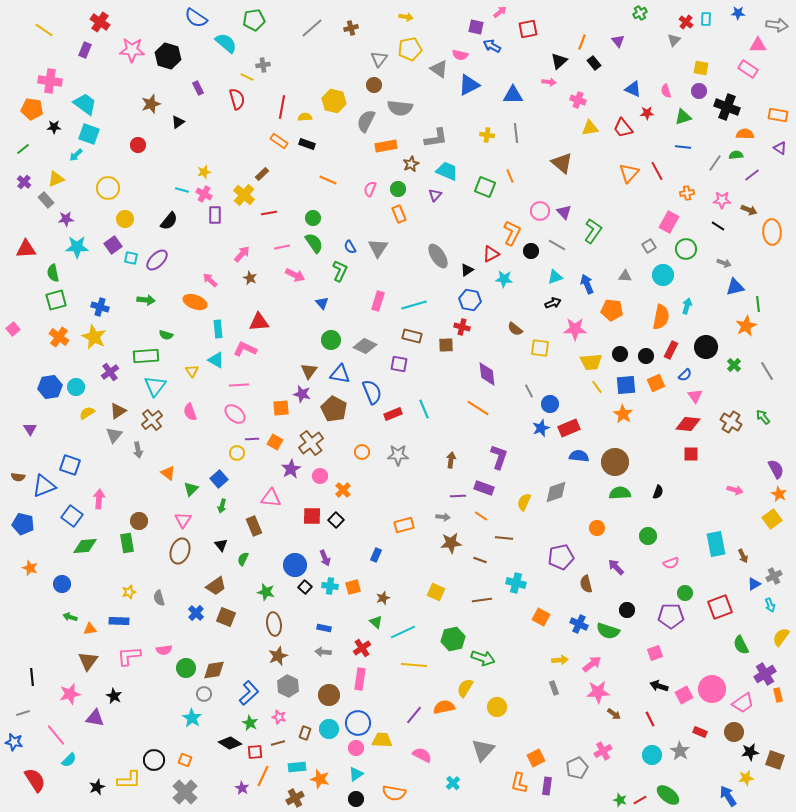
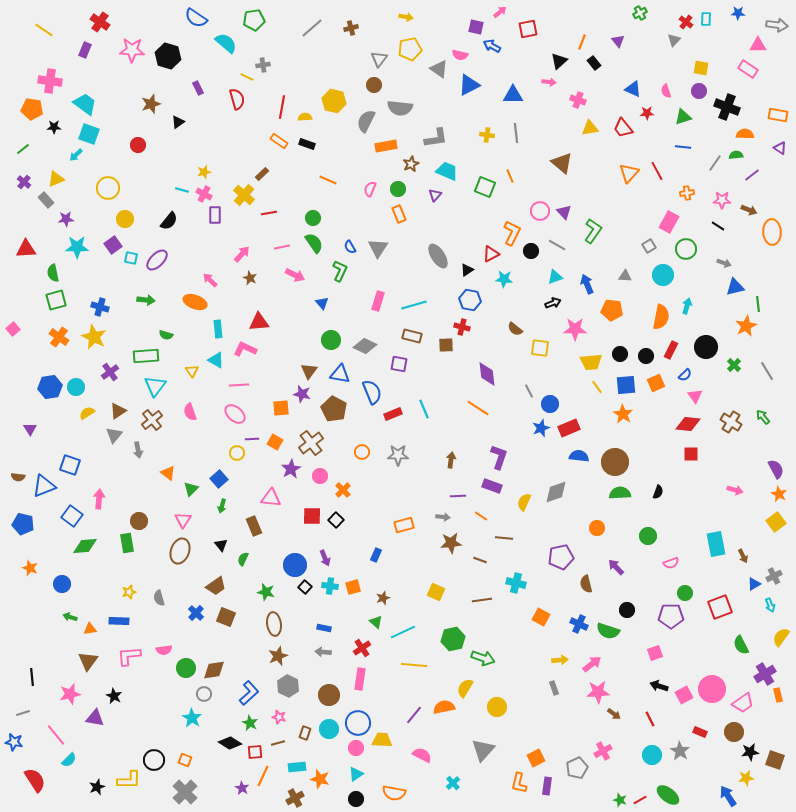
purple rectangle at (484, 488): moved 8 px right, 2 px up
yellow square at (772, 519): moved 4 px right, 3 px down
